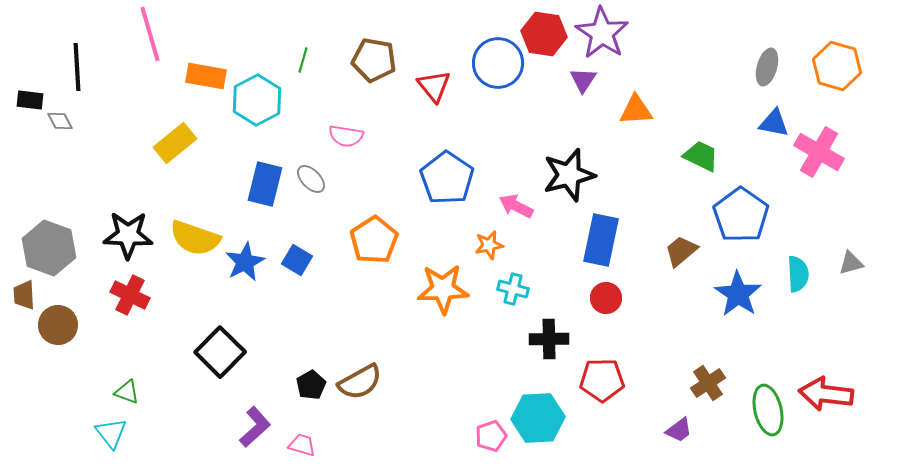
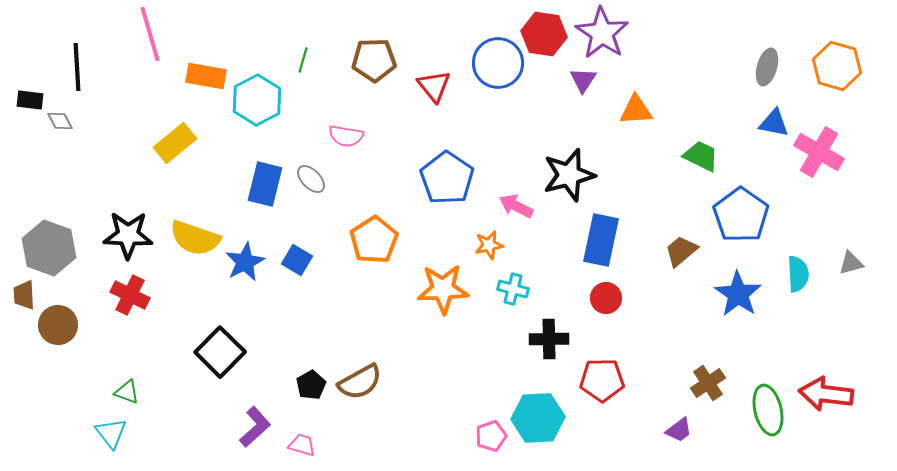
brown pentagon at (374, 60): rotated 12 degrees counterclockwise
